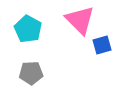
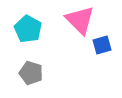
gray pentagon: rotated 20 degrees clockwise
